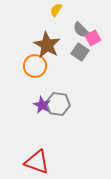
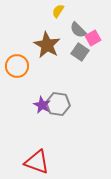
yellow semicircle: moved 2 px right, 1 px down
gray semicircle: moved 3 px left
orange circle: moved 18 px left
